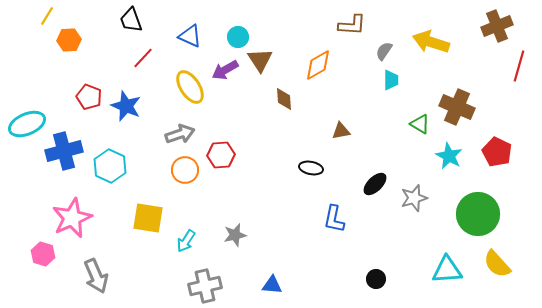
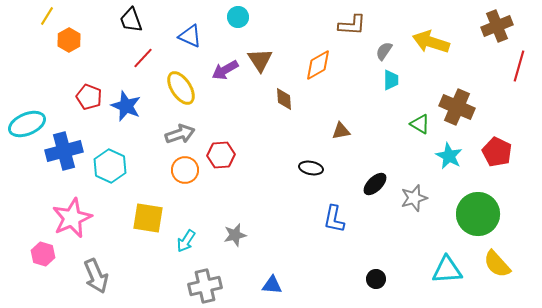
cyan circle at (238, 37): moved 20 px up
orange hexagon at (69, 40): rotated 25 degrees counterclockwise
yellow ellipse at (190, 87): moved 9 px left, 1 px down
